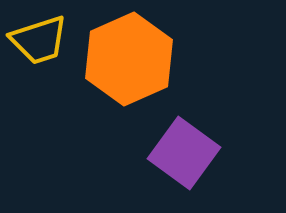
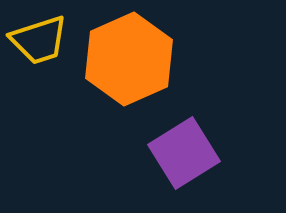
purple square: rotated 22 degrees clockwise
